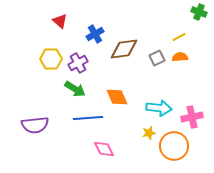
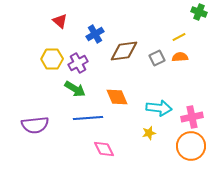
brown diamond: moved 2 px down
yellow hexagon: moved 1 px right
orange circle: moved 17 px right
